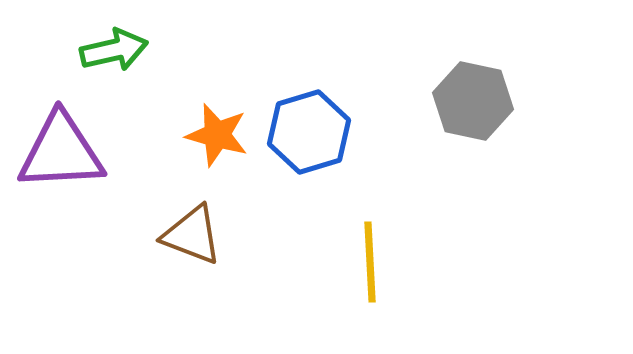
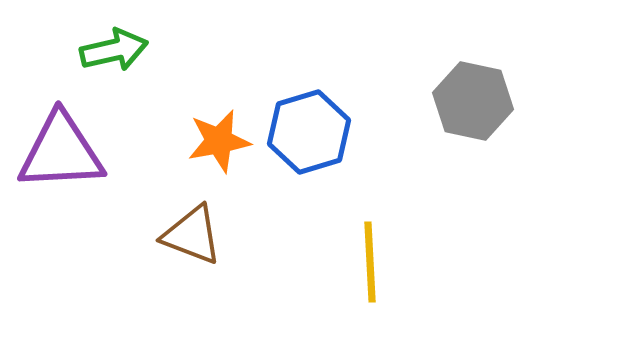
orange star: moved 2 px right, 6 px down; rotated 26 degrees counterclockwise
